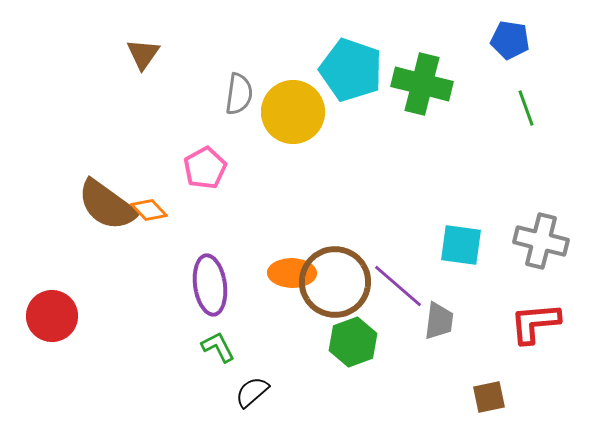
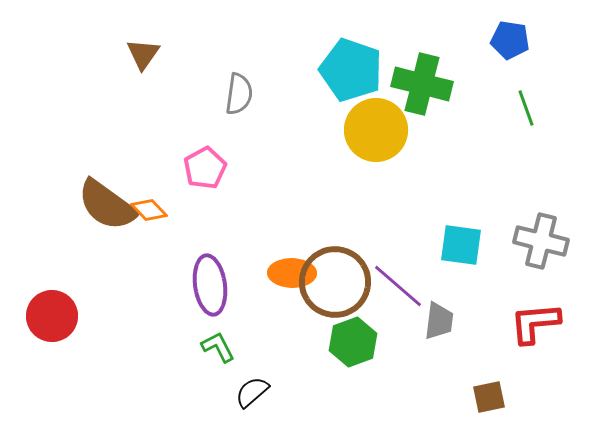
yellow circle: moved 83 px right, 18 px down
